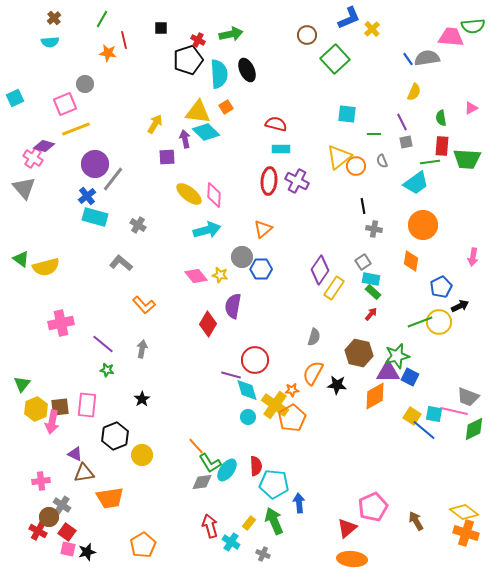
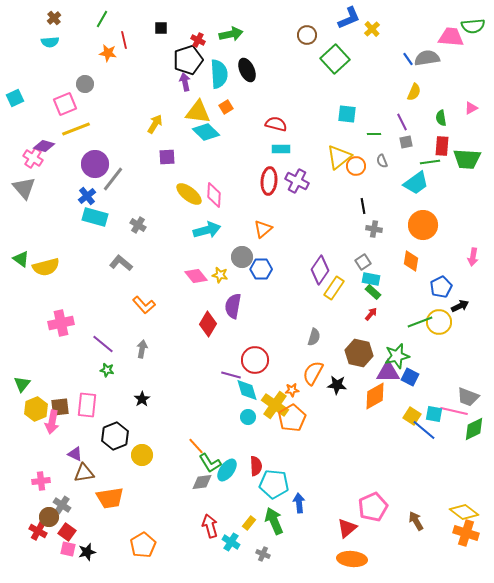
purple arrow at (185, 139): moved 57 px up
